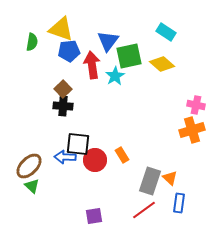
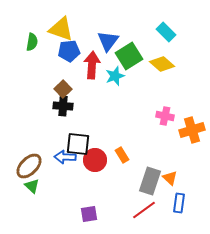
cyan rectangle: rotated 12 degrees clockwise
green square: rotated 20 degrees counterclockwise
red arrow: rotated 12 degrees clockwise
cyan star: rotated 12 degrees clockwise
pink cross: moved 31 px left, 11 px down
purple square: moved 5 px left, 2 px up
